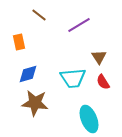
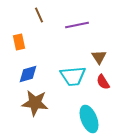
brown line: rotated 28 degrees clockwise
purple line: moved 2 px left; rotated 20 degrees clockwise
cyan trapezoid: moved 2 px up
